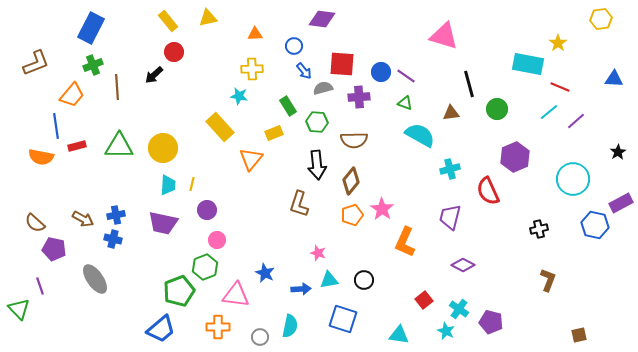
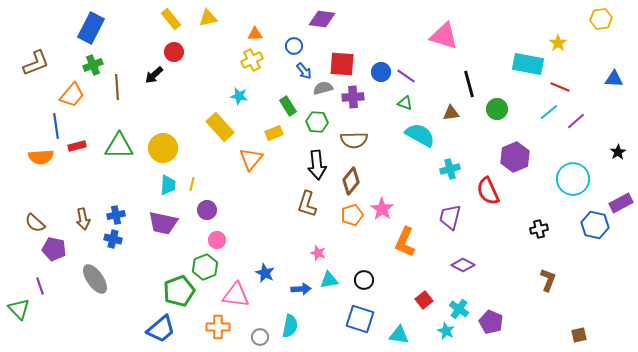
yellow rectangle at (168, 21): moved 3 px right, 2 px up
yellow cross at (252, 69): moved 9 px up; rotated 25 degrees counterclockwise
purple cross at (359, 97): moved 6 px left
orange semicircle at (41, 157): rotated 15 degrees counterclockwise
brown L-shape at (299, 204): moved 8 px right
brown arrow at (83, 219): rotated 50 degrees clockwise
blue square at (343, 319): moved 17 px right
purple pentagon at (491, 322): rotated 10 degrees clockwise
